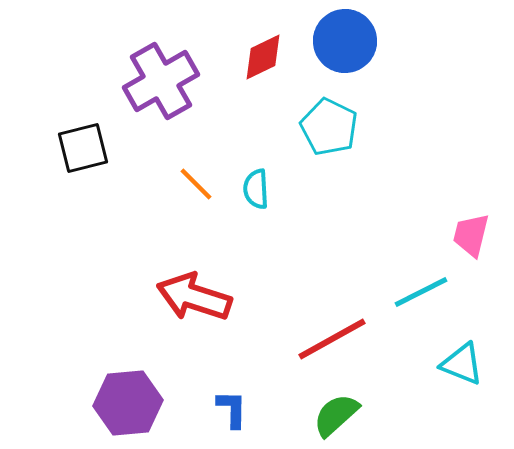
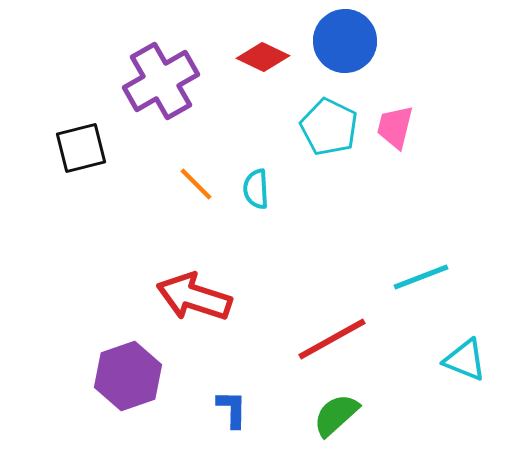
red diamond: rotated 51 degrees clockwise
black square: moved 2 px left
pink trapezoid: moved 76 px left, 108 px up
cyan line: moved 15 px up; rotated 6 degrees clockwise
cyan triangle: moved 3 px right, 4 px up
purple hexagon: moved 27 px up; rotated 14 degrees counterclockwise
